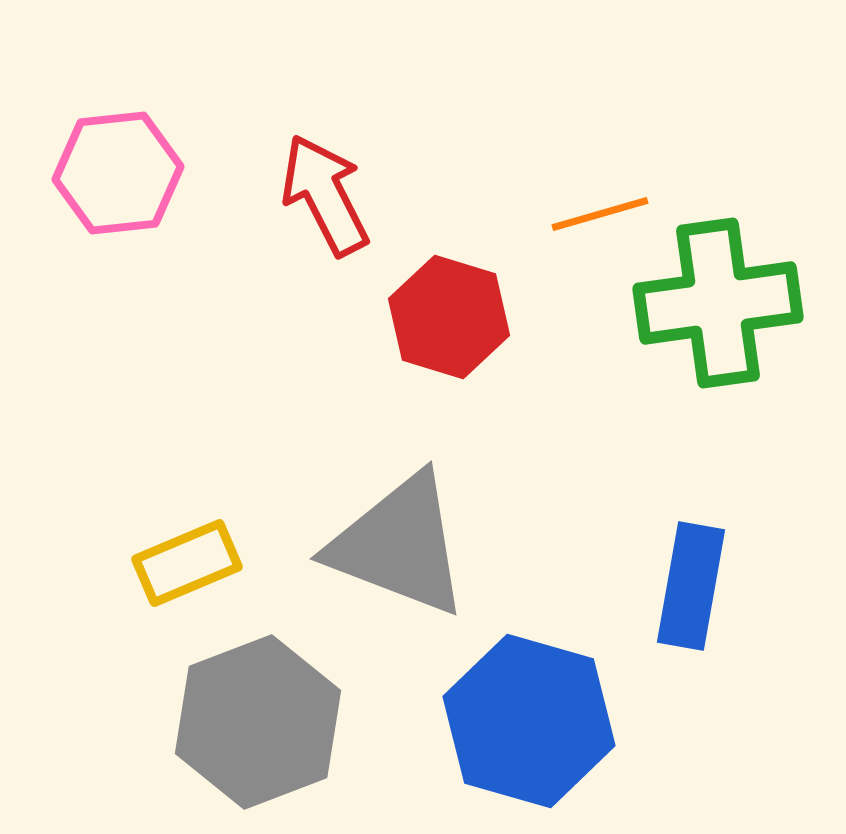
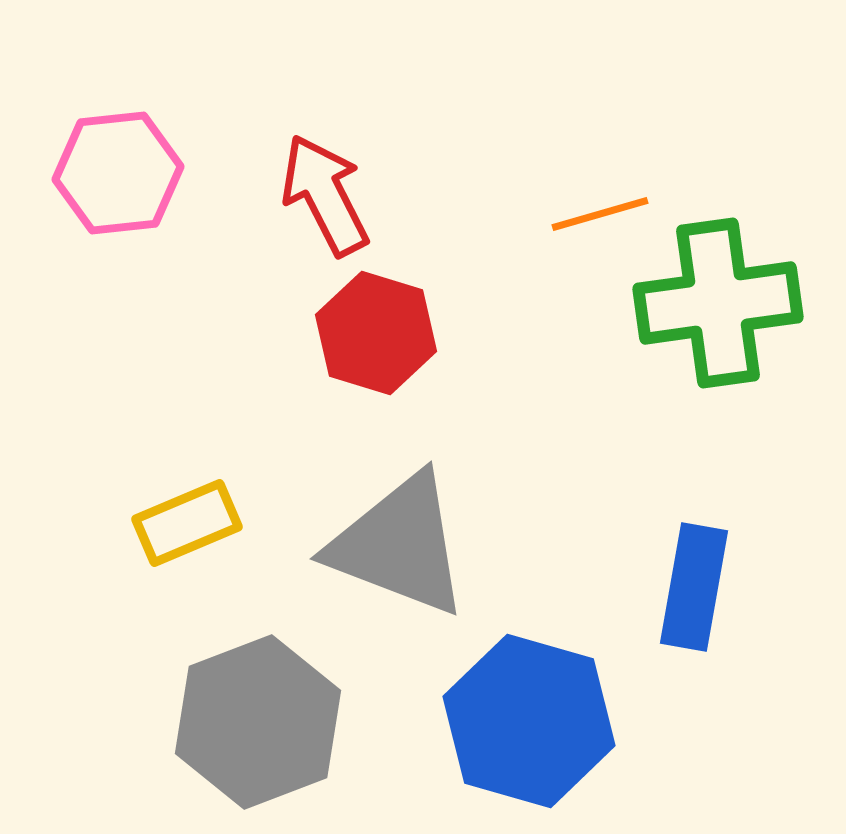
red hexagon: moved 73 px left, 16 px down
yellow rectangle: moved 40 px up
blue rectangle: moved 3 px right, 1 px down
